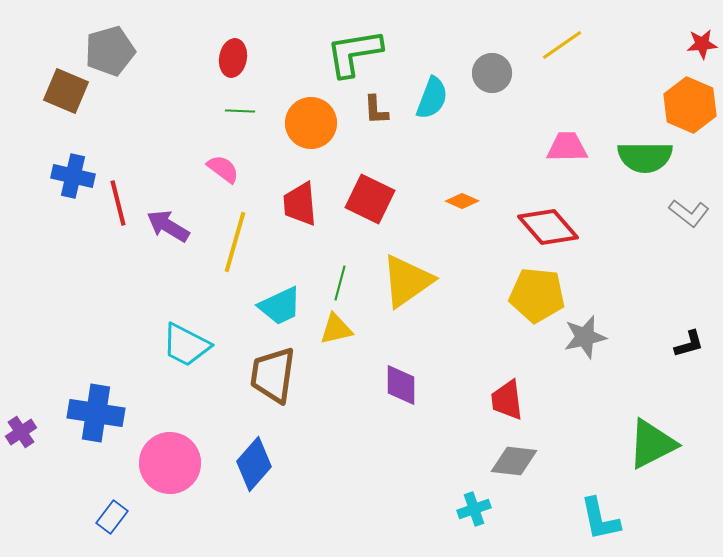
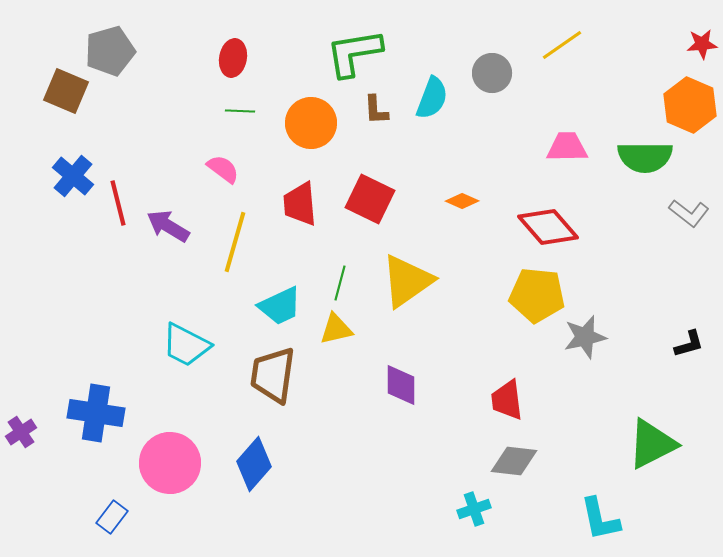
blue cross at (73, 176): rotated 27 degrees clockwise
